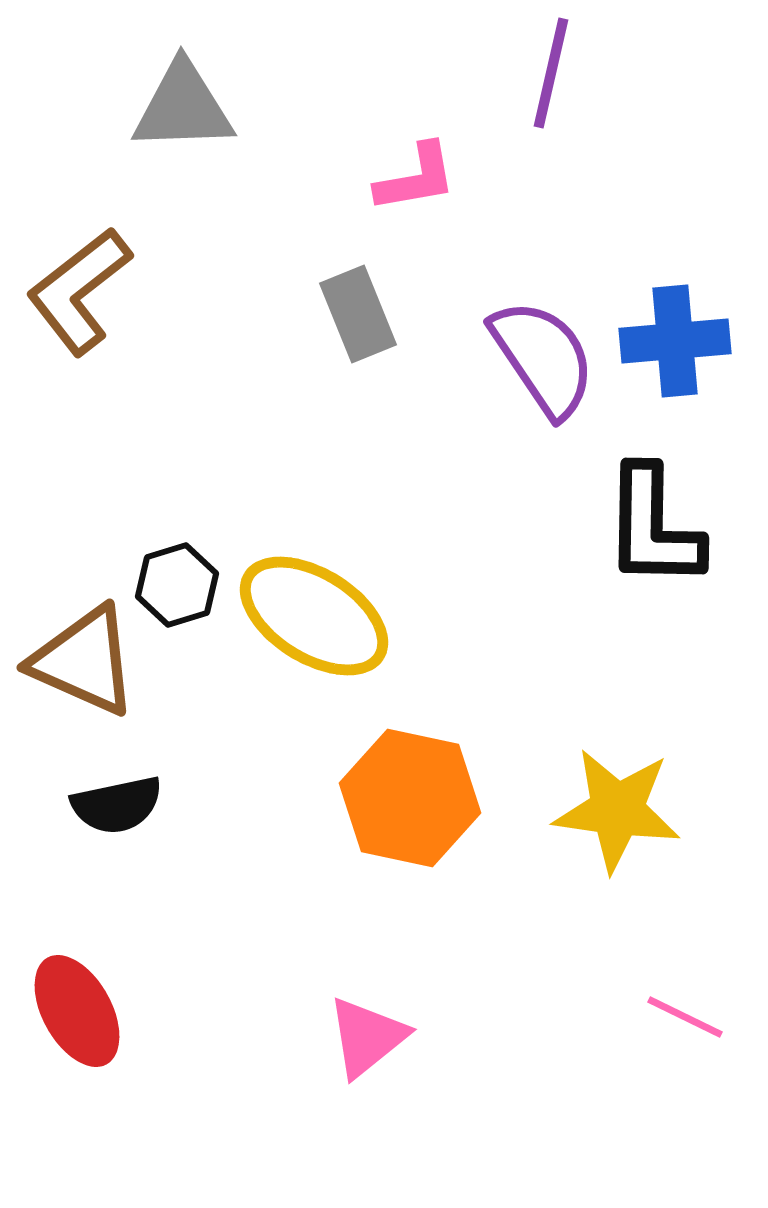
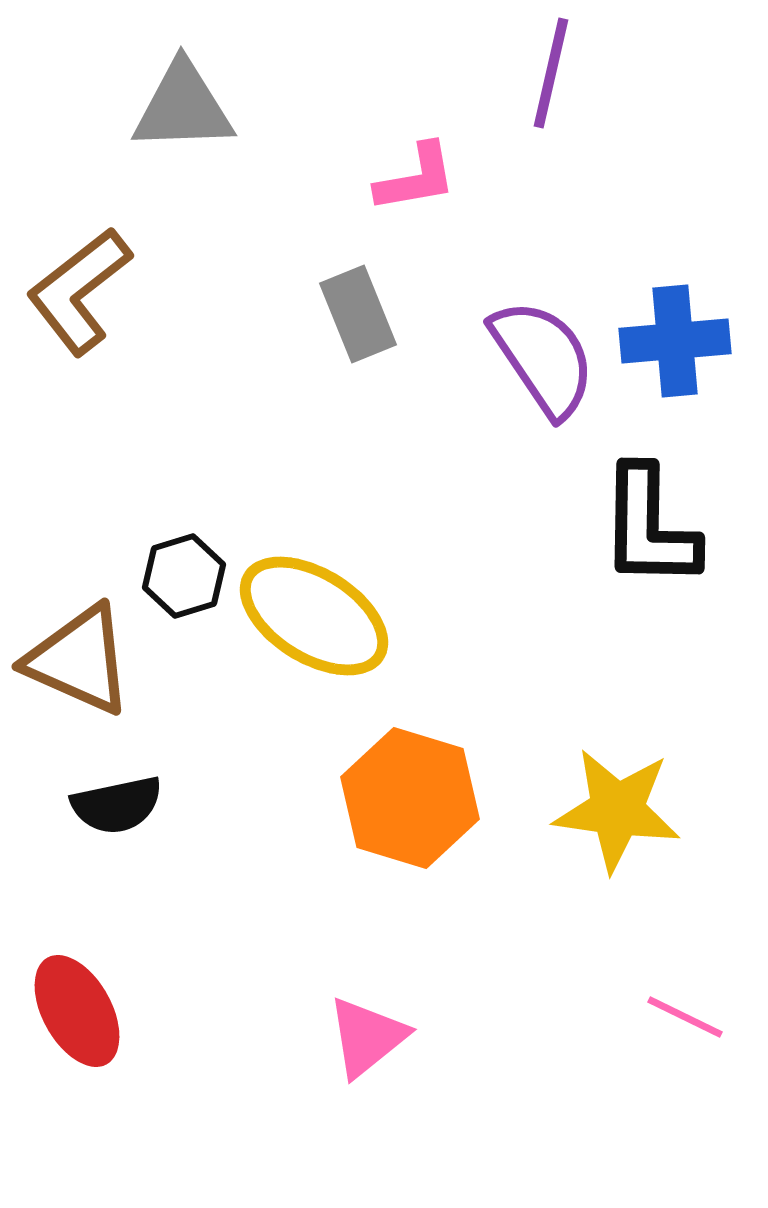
black L-shape: moved 4 px left
black hexagon: moved 7 px right, 9 px up
brown triangle: moved 5 px left, 1 px up
orange hexagon: rotated 5 degrees clockwise
